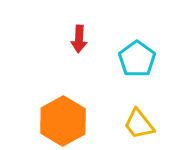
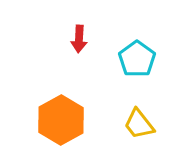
orange hexagon: moved 2 px left, 1 px up
